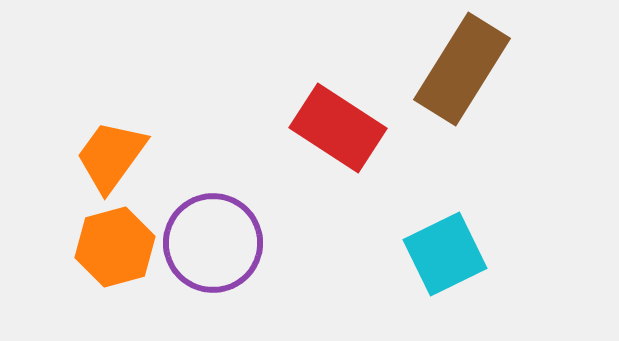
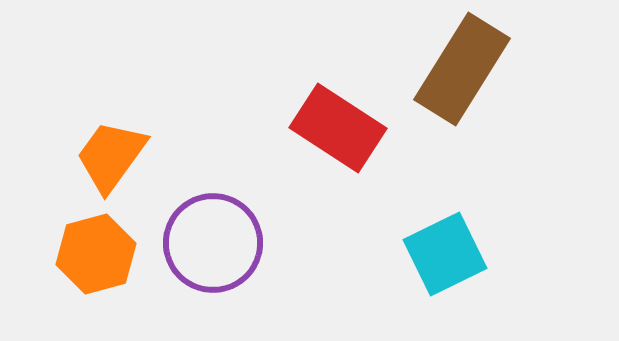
orange hexagon: moved 19 px left, 7 px down
